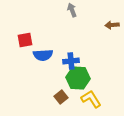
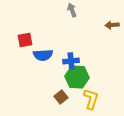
green hexagon: moved 1 px left, 1 px up
yellow L-shape: rotated 50 degrees clockwise
